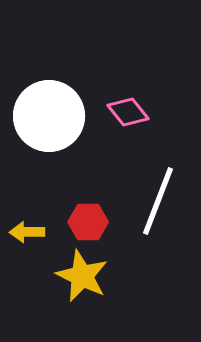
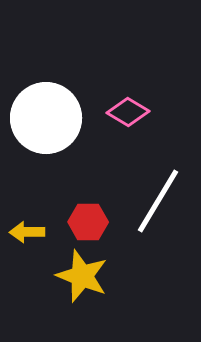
pink diamond: rotated 21 degrees counterclockwise
white circle: moved 3 px left, 2 px down
white line: rotated 10 degrees clockwise
yellow star: rotated 4 degrees counterclockwise
